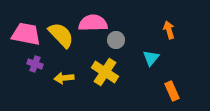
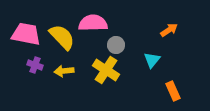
orange arrow: rotated 72 degrees clockwise
yellow semicircle: moved 1 px right, 2 px down
gray circle: moved 5 px down
cyan triangle: moved 1 px right, 2 px down
purple cross: moved 1 px down
yellow cross: moved 1 px right, 2 px up
yellow arrow: moved 7 px up
orange rectangle: moved 1 px right
